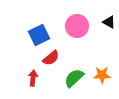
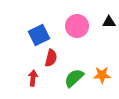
black triangle: rotated 32 degrees counterclockwise
red semicircle: rotated 36 degrees counterclockwise
